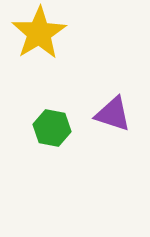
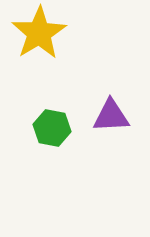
purple triangle: moved 2 px left, 2 px down; rotated 21 degrees counterclockwise
